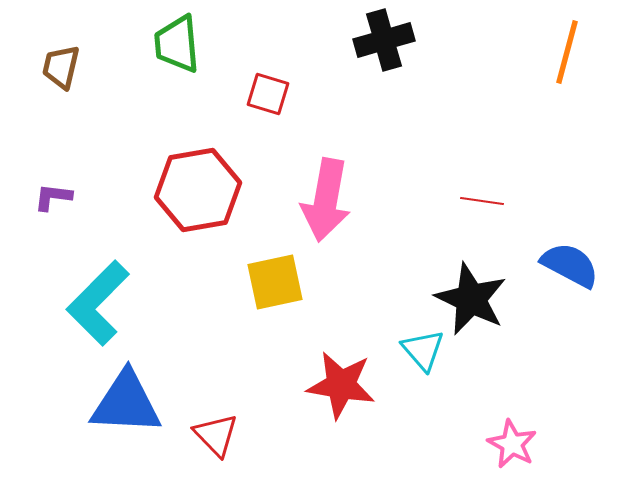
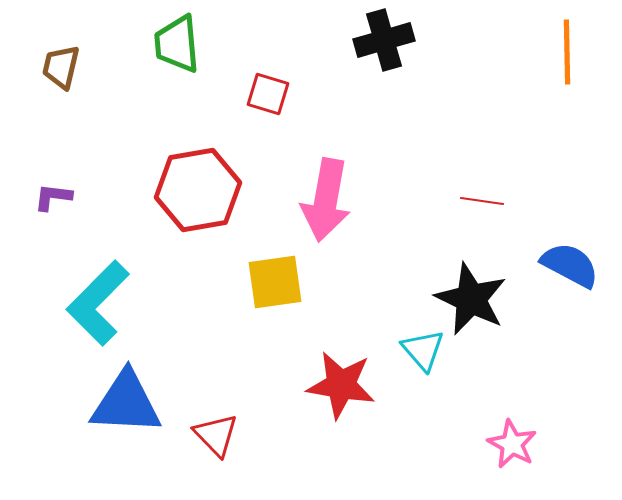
orange line: rotated 16 degrees counterclockwise
yellow square: rotated 4 degrees clockwise
